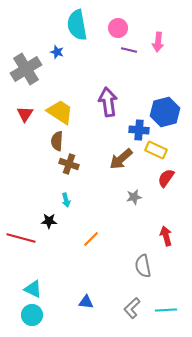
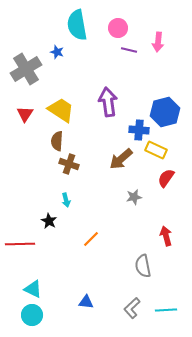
yellow trapezoid: moved 1 px right, 2 px up
black star: rotated 28 degrees clockwise
red line: moved 1 px left, 6 px down; rotated 16 degrees counterclockwise
